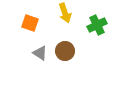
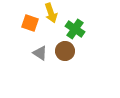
yellow arrow: moved 14 px left
green cross: moved 22 px left, 4 px down; rotated 30 degrees counterclockwise
